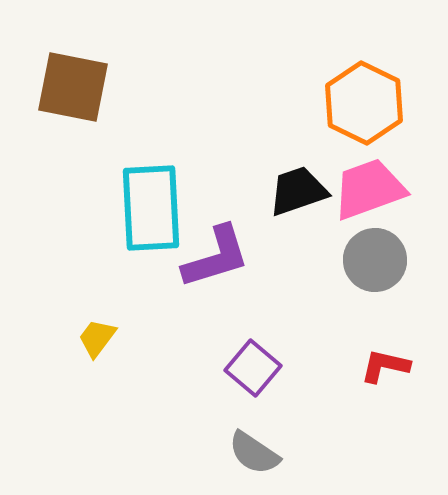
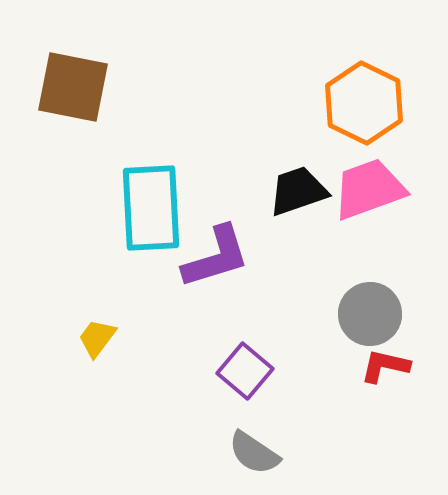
gray circle: moved 5 px left, 54 px down
purple square: moved 8 px left, 3 px down
